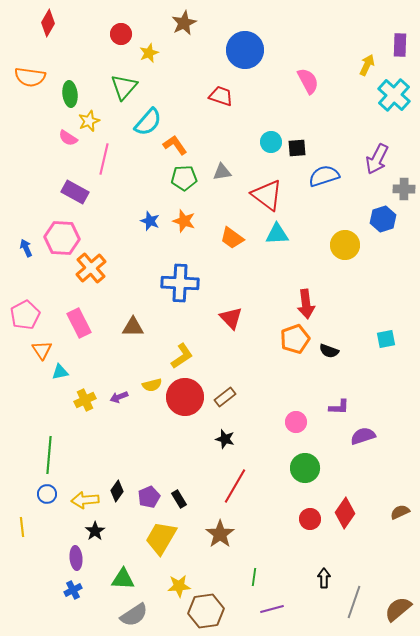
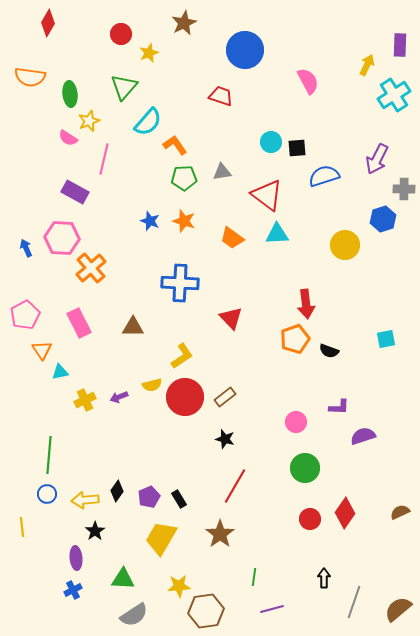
cyan cross at (394, 95): rotated 16 degrees clockwise
